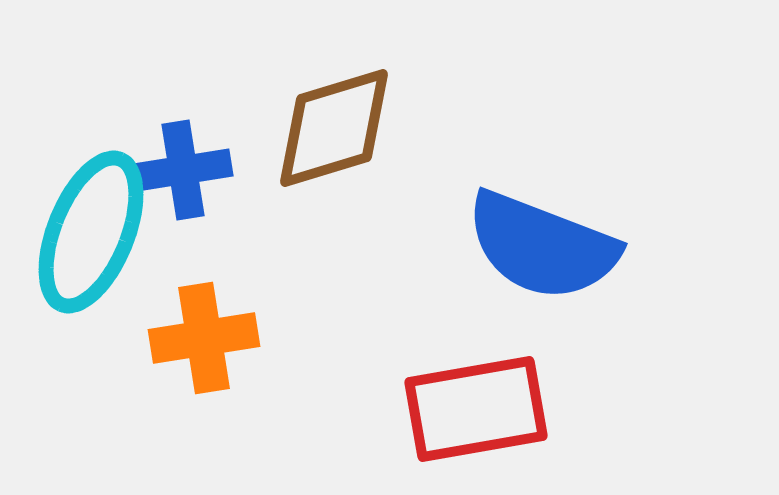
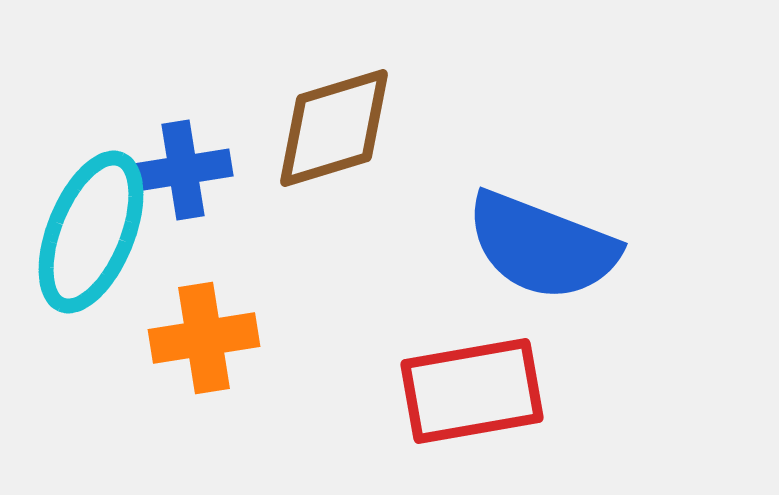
red rectangle: moved 4 px left, 18 px up
